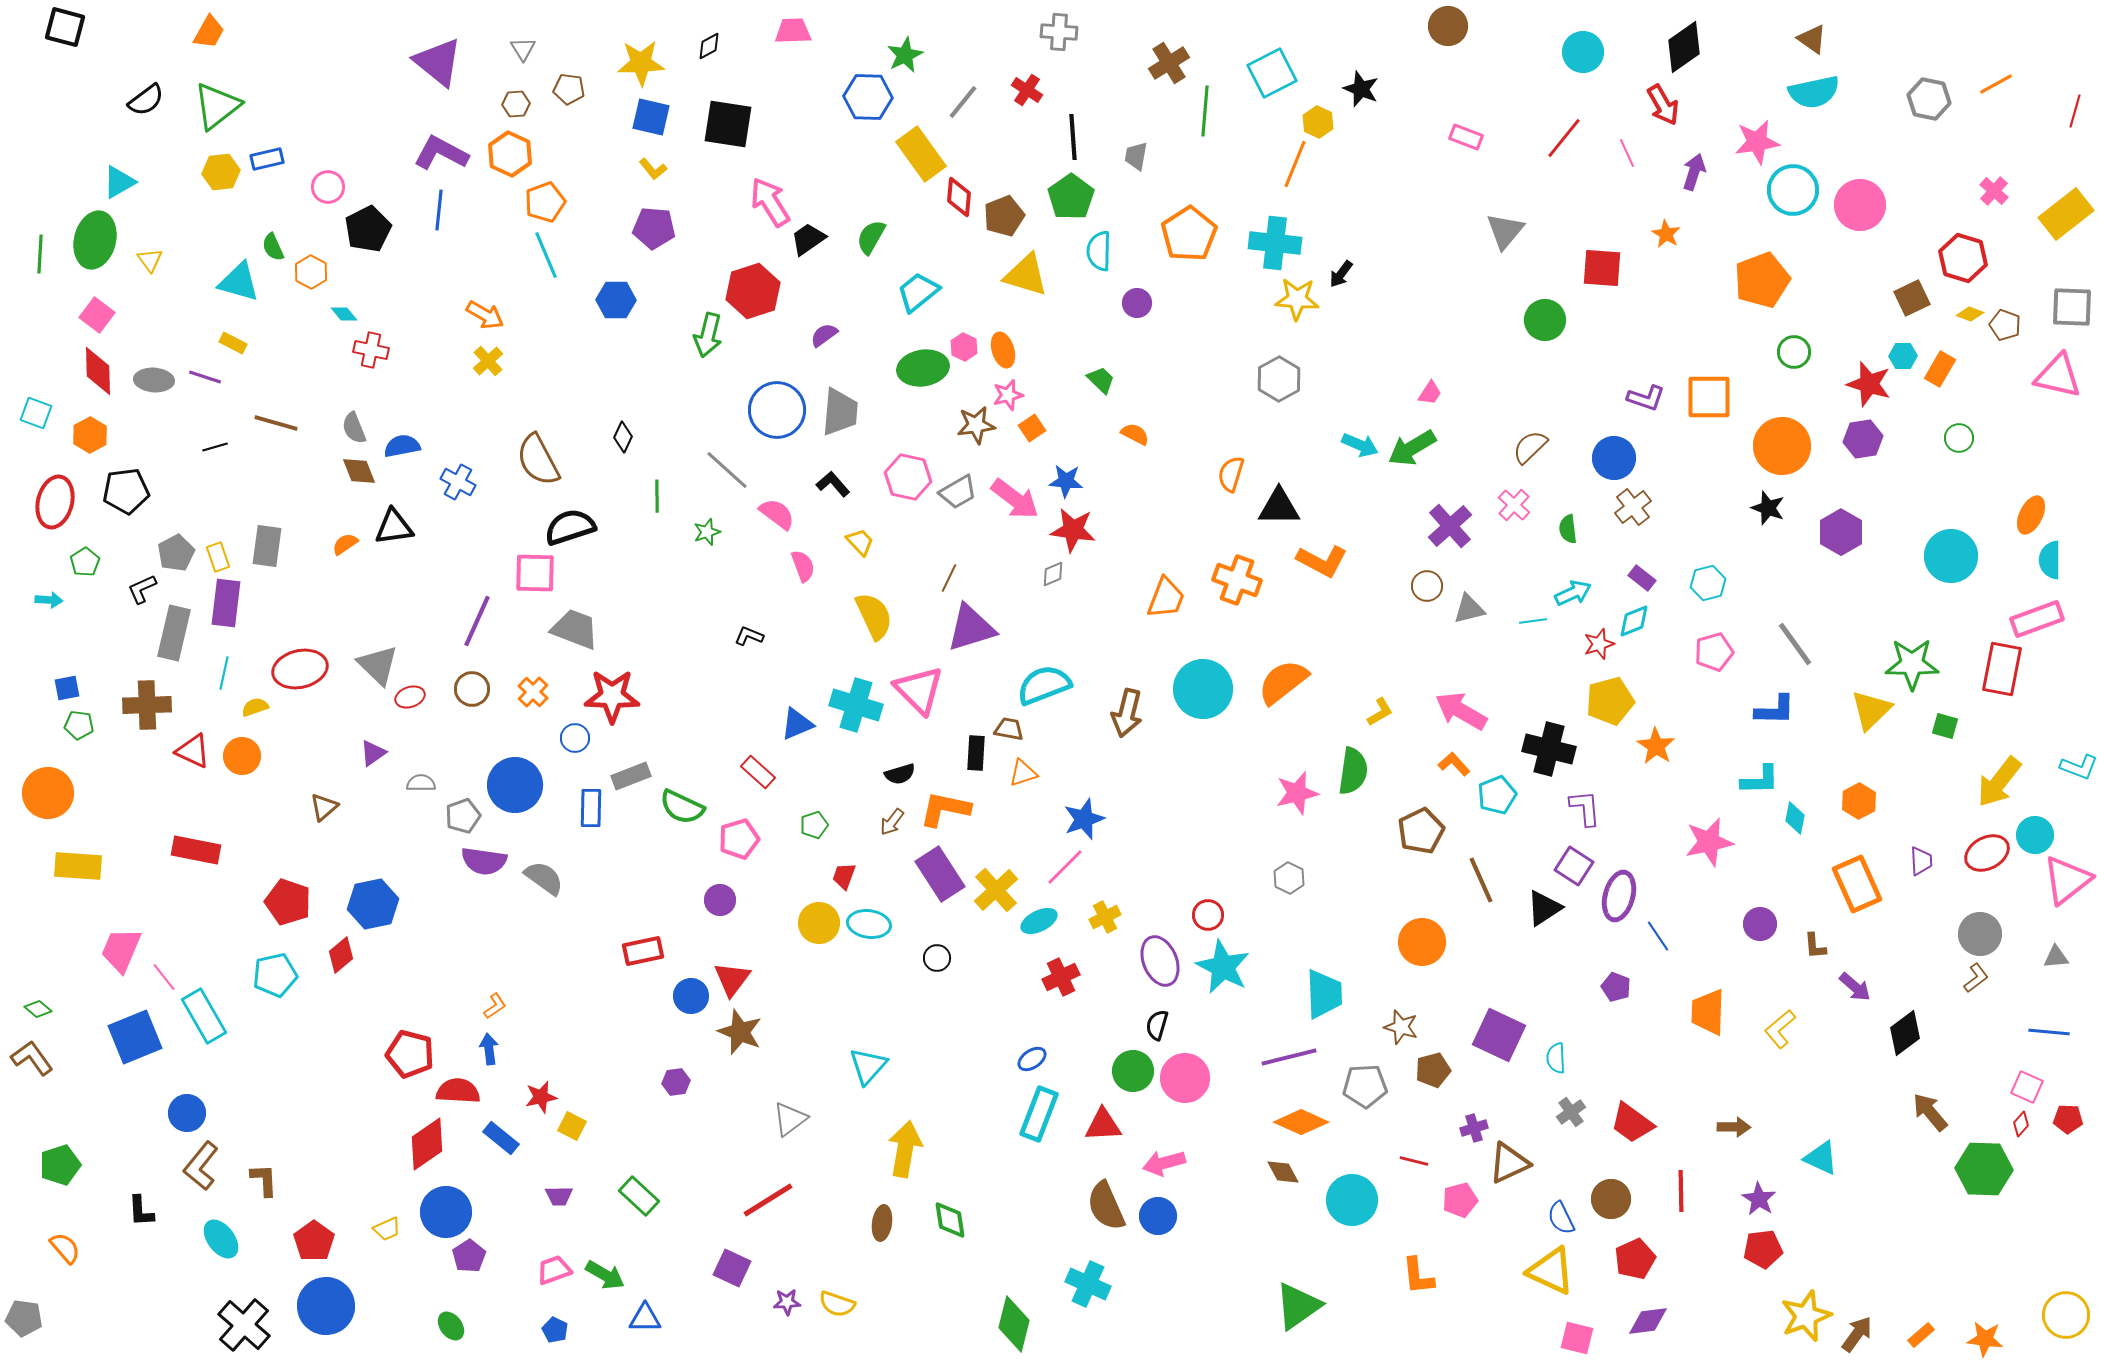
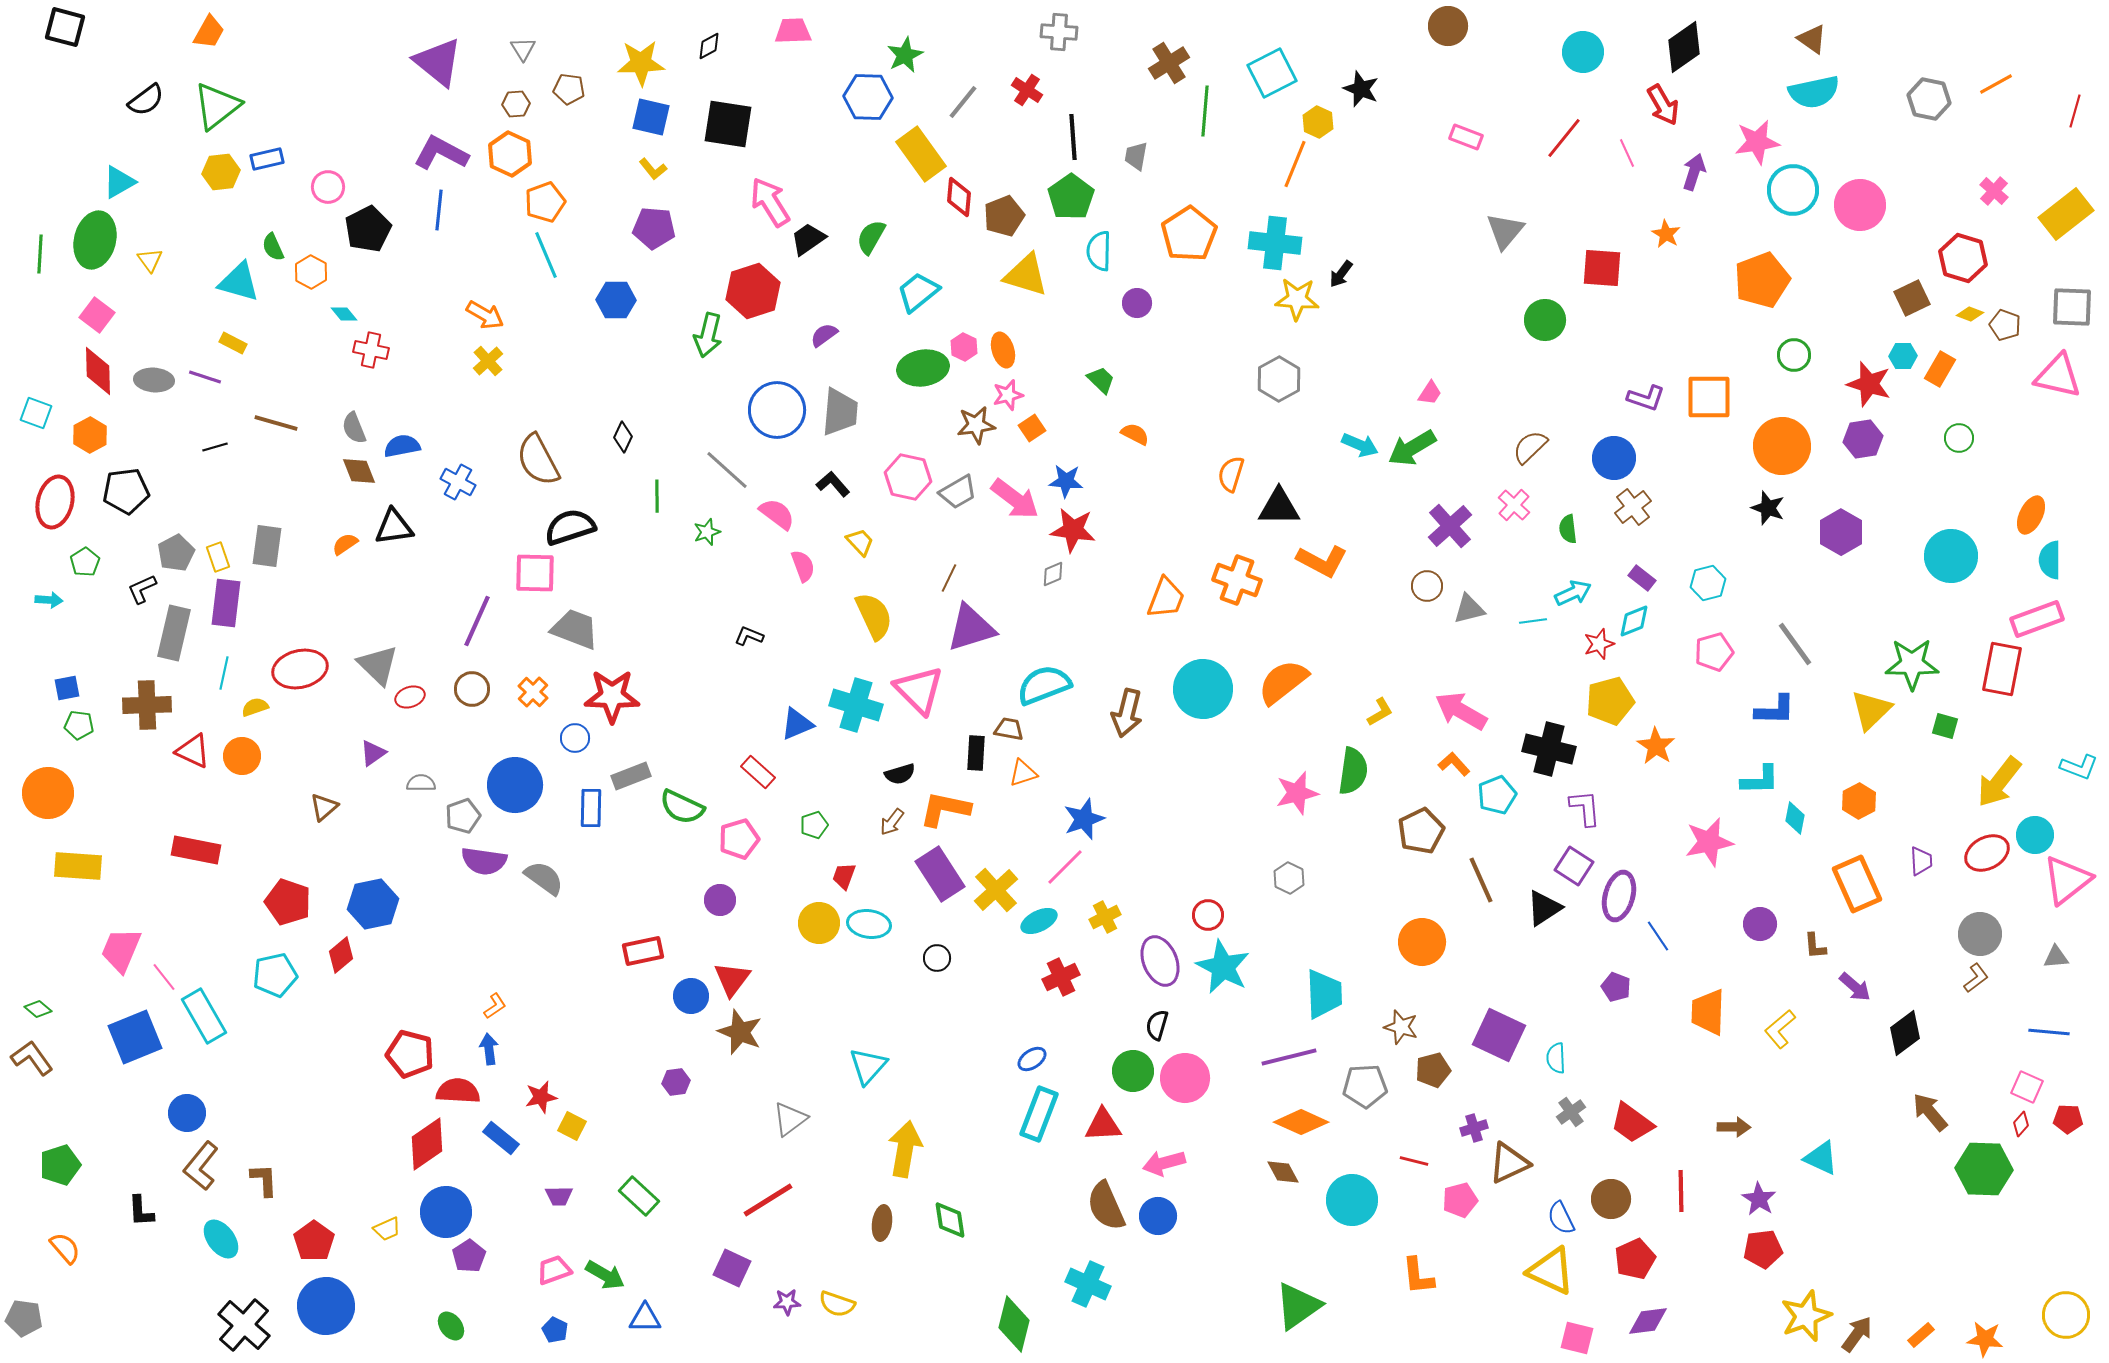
green circle at (1794, 352): moved 3 px down
